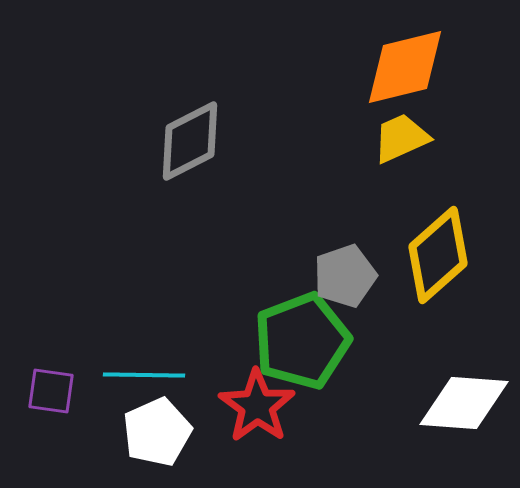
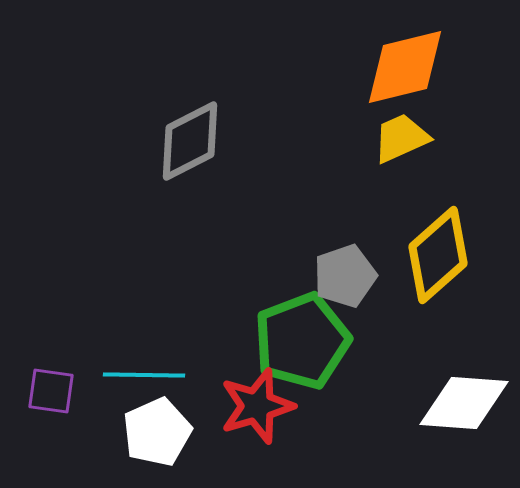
red star: rotated 20 degrees clockwise
